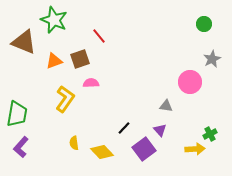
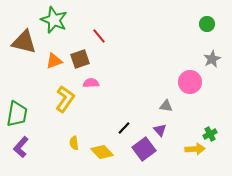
green circle: moved 3 px right
brown triangle: rotated 8 degrees counterclockwise
